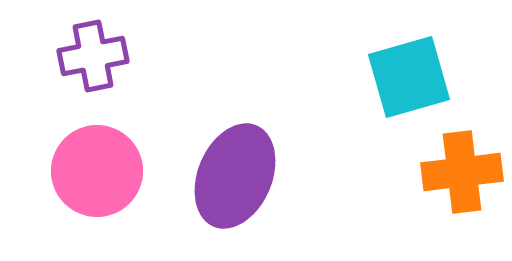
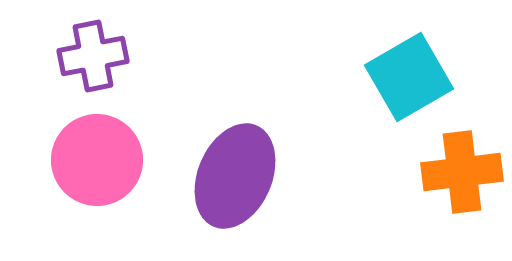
cyan square: rotated 14 degrees counterclockwise
pink circle: moved 11 px up
